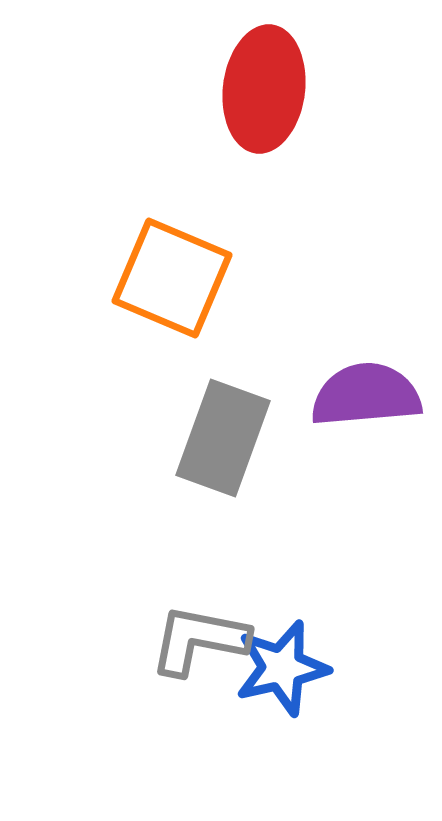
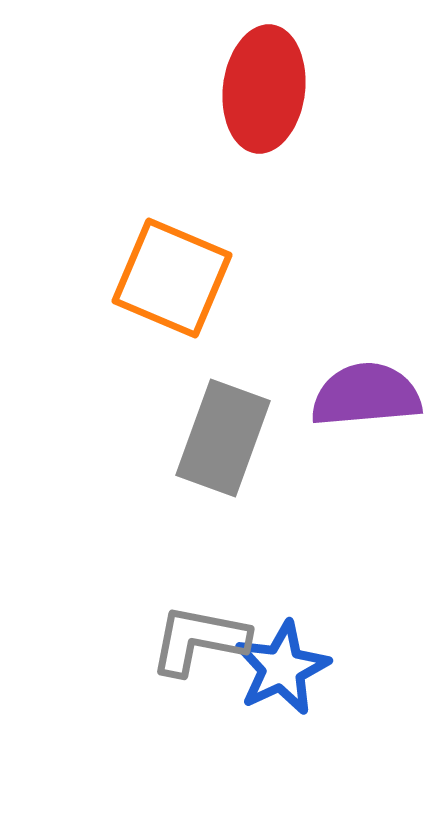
blue star: rotated 12 degrees counterclockwise
